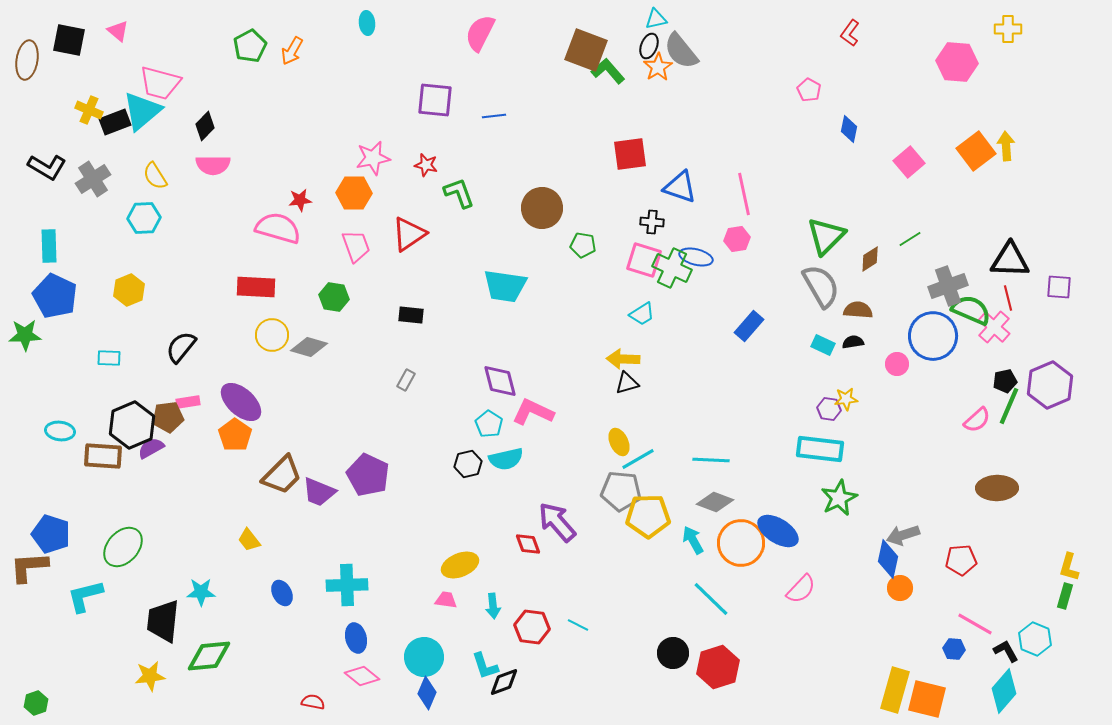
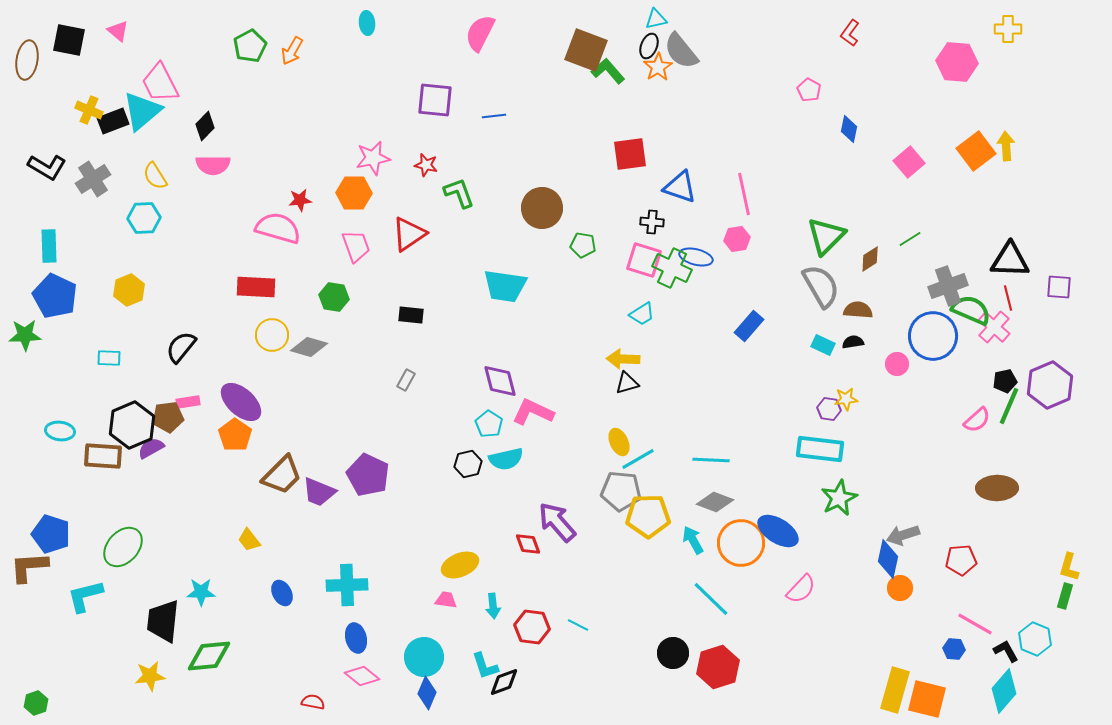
pink trapezoid at (160, 83): rotated 48 degrees clockwise
black rectangle at (115, 122): moved 2 px left, 1 px up
